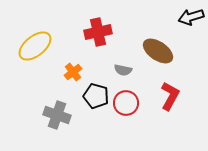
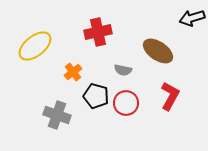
black arrow: moved 1 px right, 1 px down
